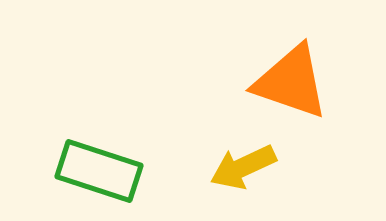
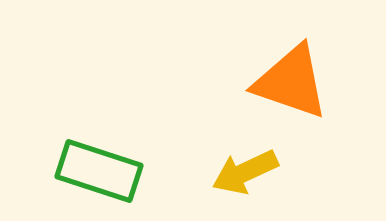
yellow arrow: moved 2 px right, 5 px down
